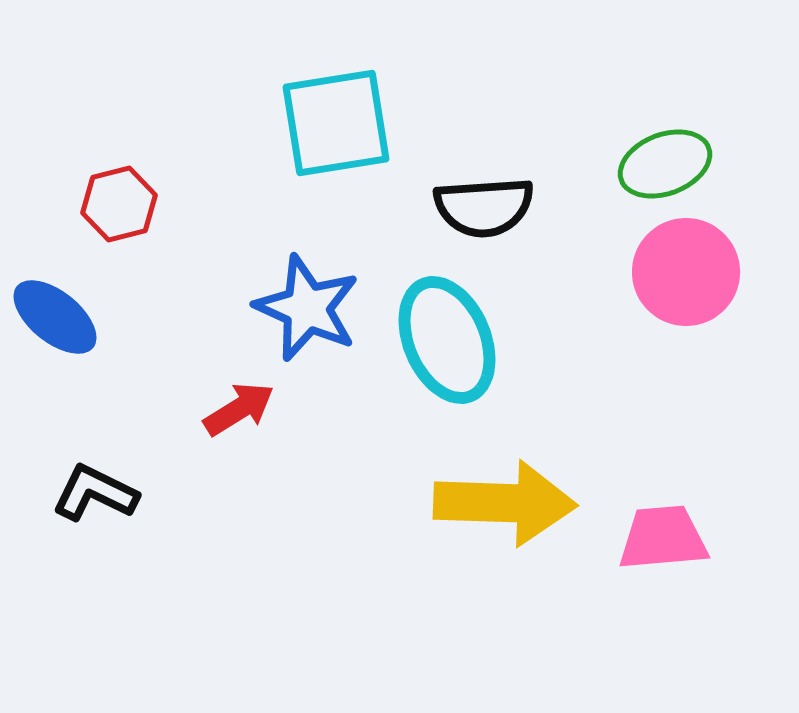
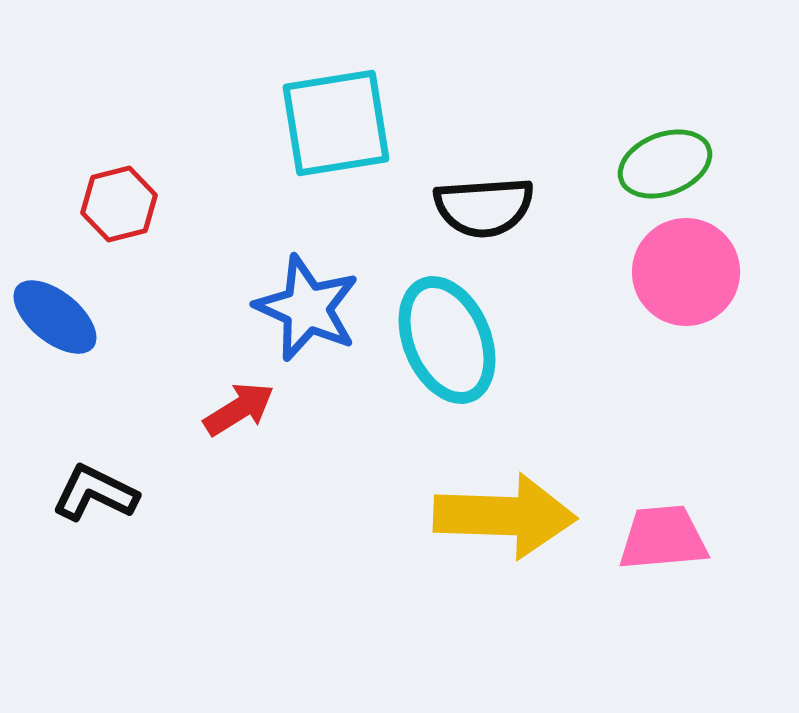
yellow arrow: moved 13 px down
